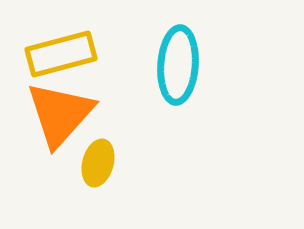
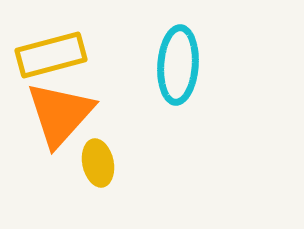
yellow rectangle: moved 10 px left, 1 px down
yellow ellipse: rotated 27 degrees counterclockwise
